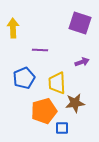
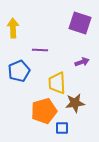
blue pentagon: moved 5 px left, 7 px up
